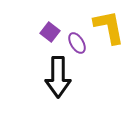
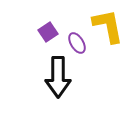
yellow L-shape: moved 1 px left, 1 px up
purple square: moved 2 px left; rotated 18 degrees clockwise
